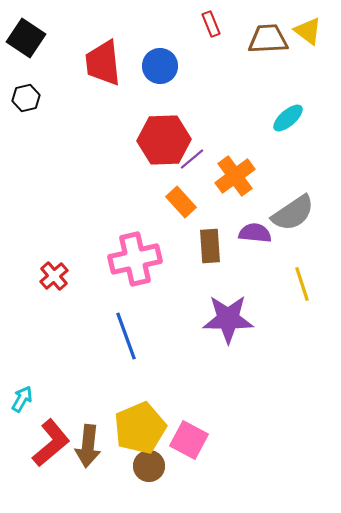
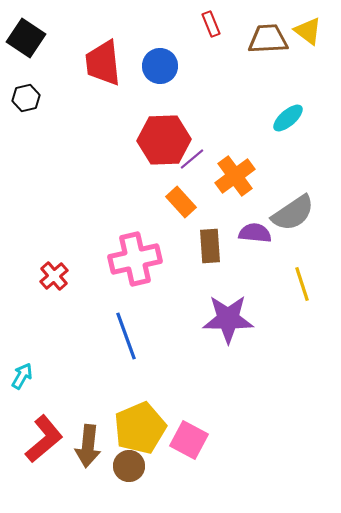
cyan arrow: moved 23 px up
red L-shape: moved 7 px left, 4 px up
brown circle: moved 20 px left
